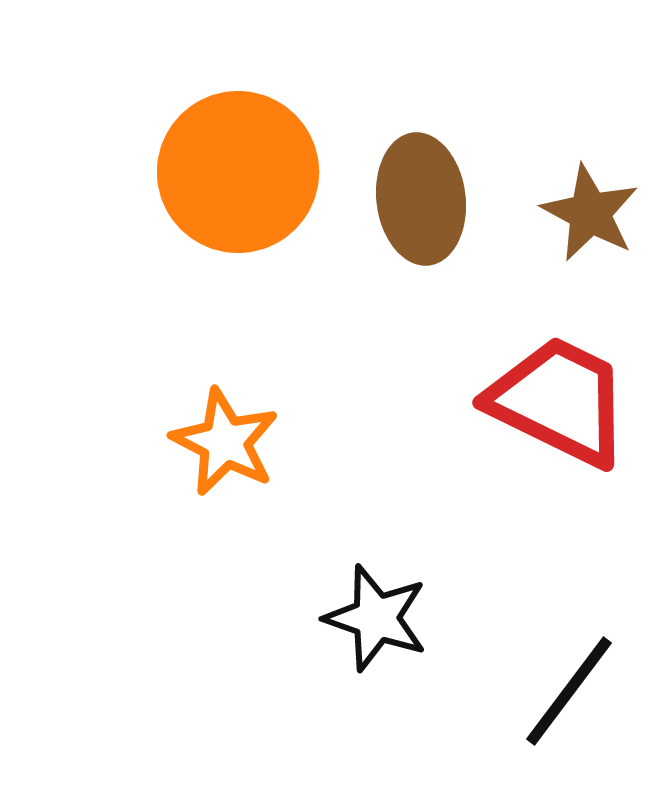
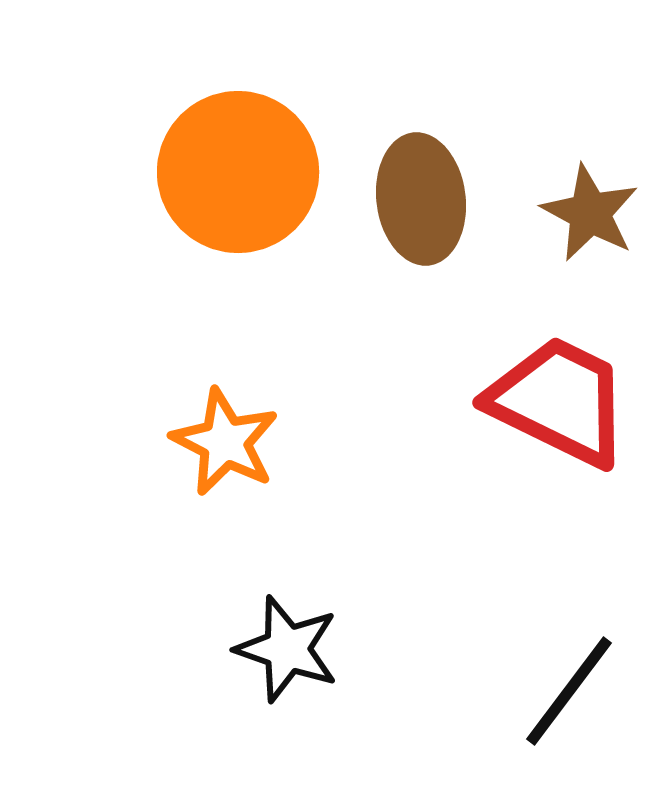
black star: moved 89 px left, 31 px down
